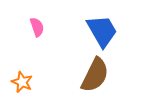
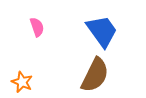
blue trapezoid: rotated 6 degrees counterclockwise
